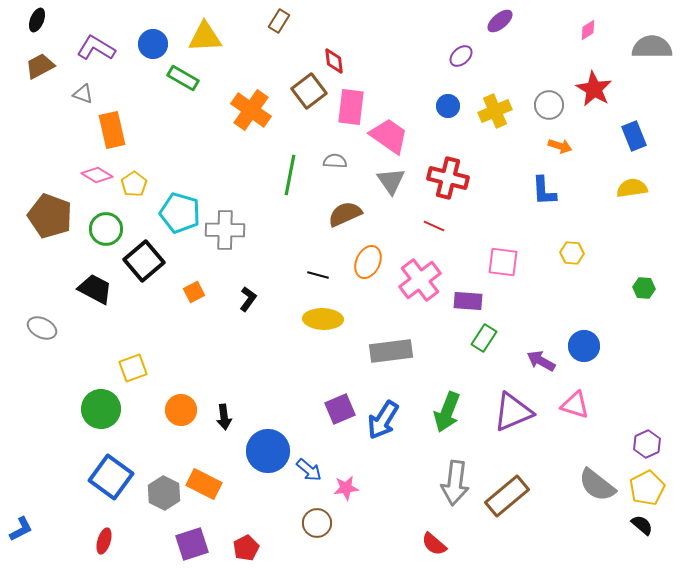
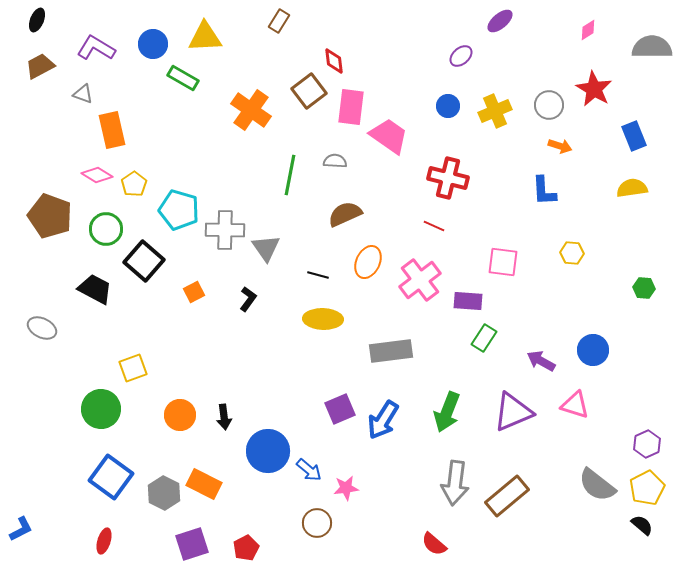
gray triangle at (391, 181): moved 125 px left, 67 px down
cyan pentagon at (180, 213): moved 1 px left, 3 px up
black square at (144, 261): rotated 9 degrees counterclockwise
blue circle at (584, 346): moved 9 px right, 4 px down
orange circle at (181, 410): moved 1 px left, 5 px down
